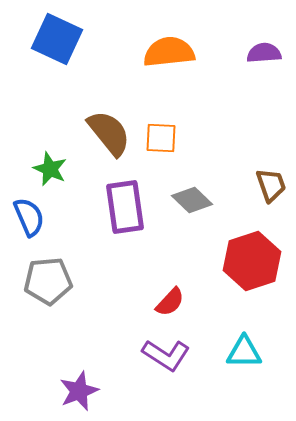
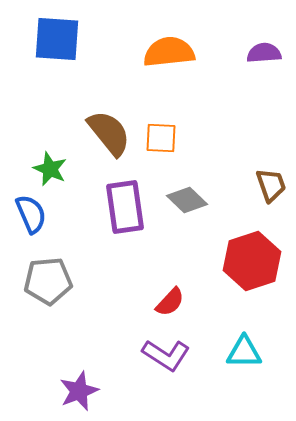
blue square: rotated 21 degrees counterclockwise
gray diamond: moved 5 px left
blue semicircle: moved 2 px right, 3 px up
